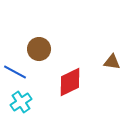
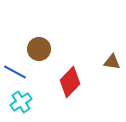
red diamond: rotated 20 degrees counterclockwise
